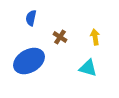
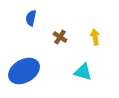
blue ellipse: moved 5 px left, 10 px down
cyan triangle: moved 5 px left, 4 px down
